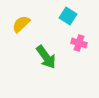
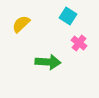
pink cross: rotated 21 degrees clockwise
green arrow: moved 2 px right, 5 px down; rotated 50 degrees counterclockwise
